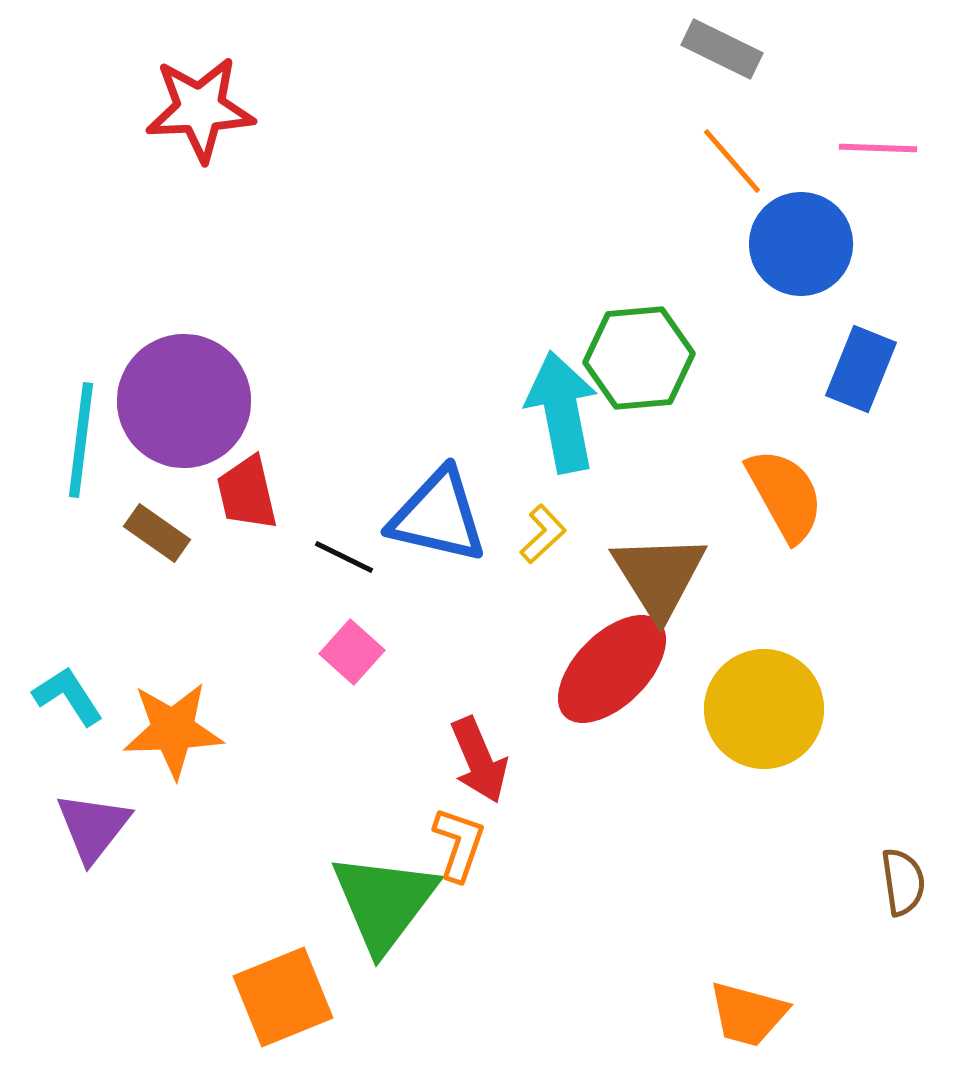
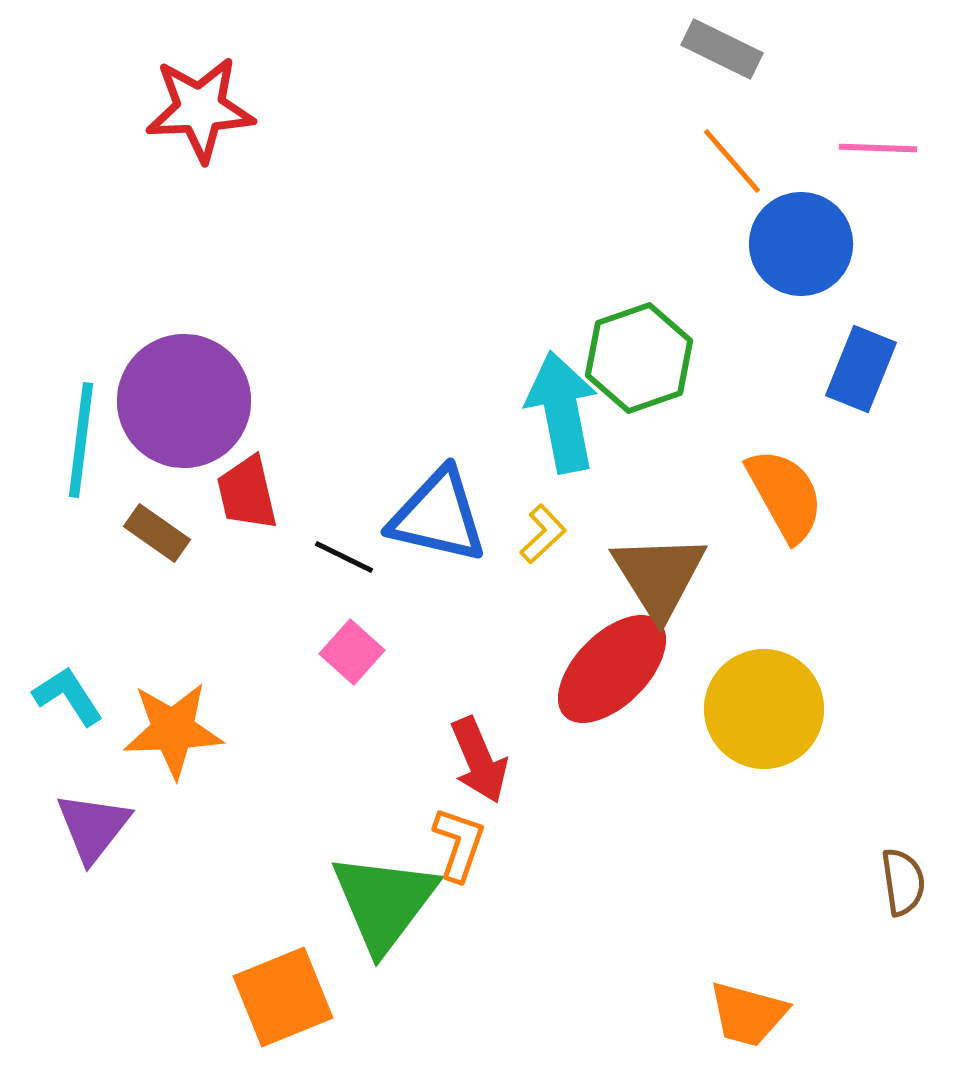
green hexagon: rotated 14 degrees counterclockwise
